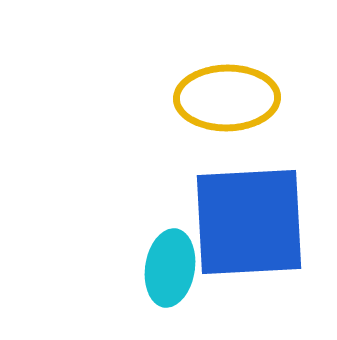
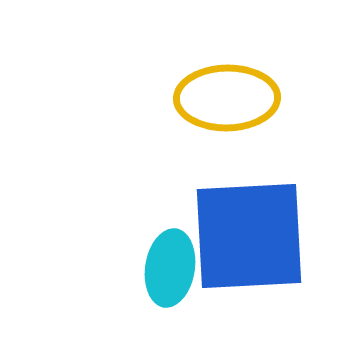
blue square: moved 14 px down
